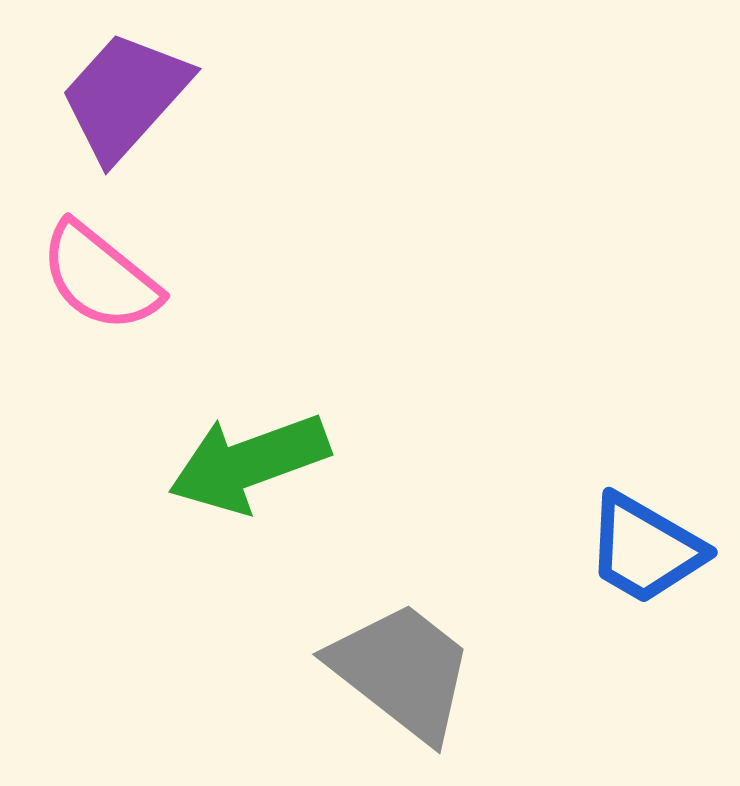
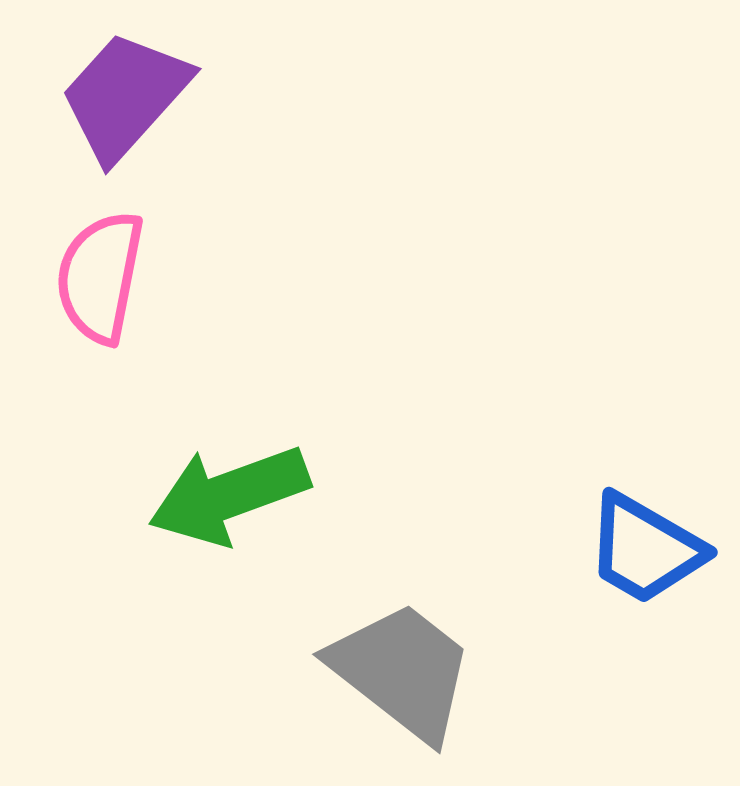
pink semicircle: rotated 62 degrees clockwise
green arrow: moved 20 px left, 32 px down
